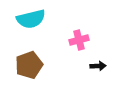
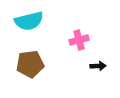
cyan semicircle: moved 2 px left, 2 px down
brown pentagon: moved 1 px right, 1 px up; rotated 12 degrees clockwise
